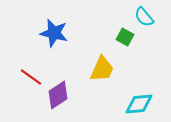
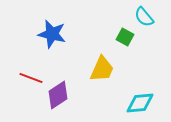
blue star: moved 2 px left, 1 px down
red line: moved 1 px down; rotated 15 degrees counterclockwise
cyan diamond: moved 1 px right, 1 px up
